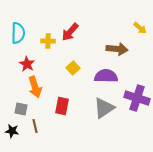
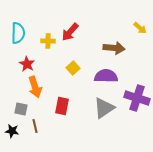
brown arrow: moved 3 px left, 1 px up
